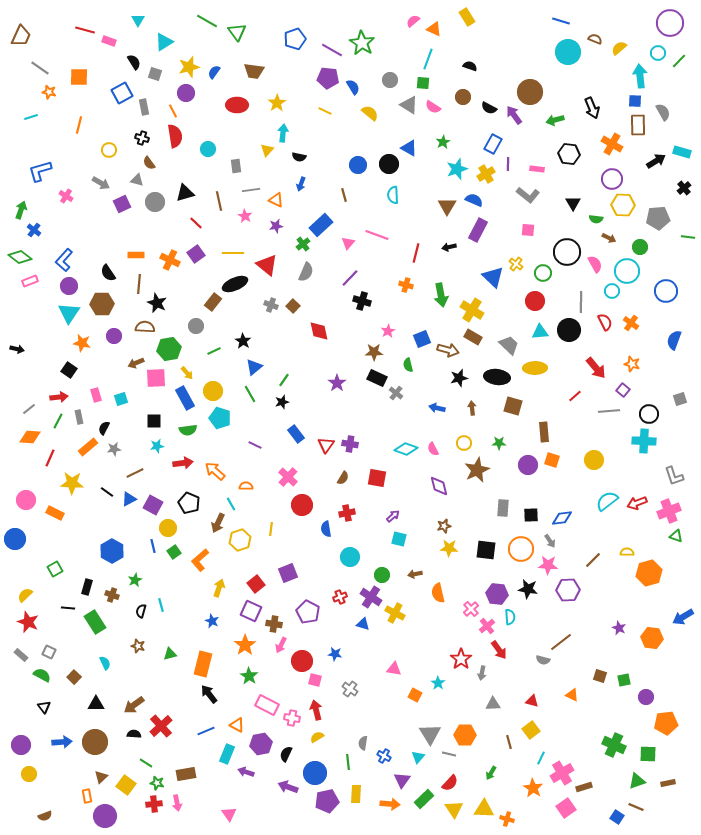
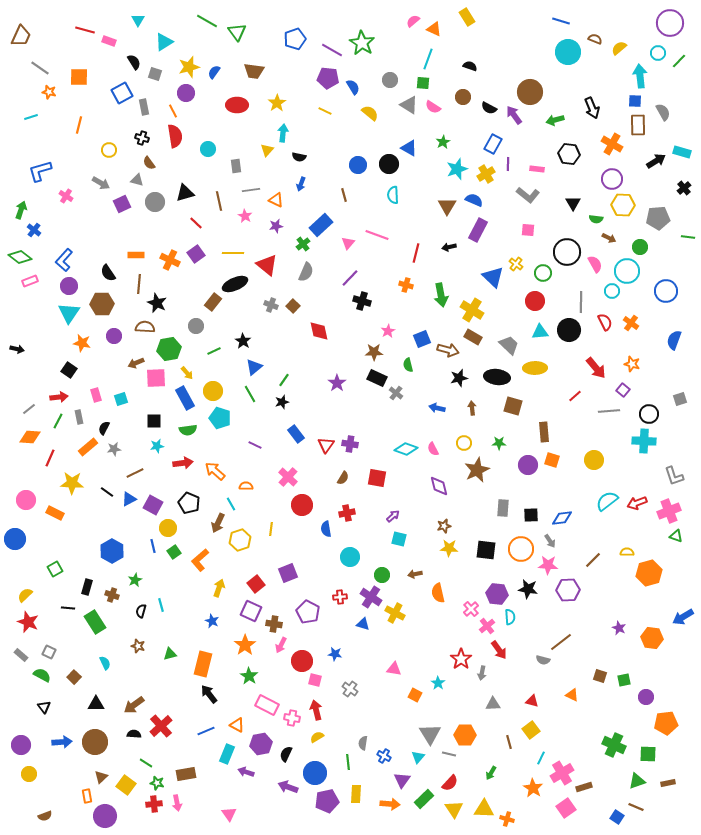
red cross at (340, 597): rotated 16 degrees clockwise
